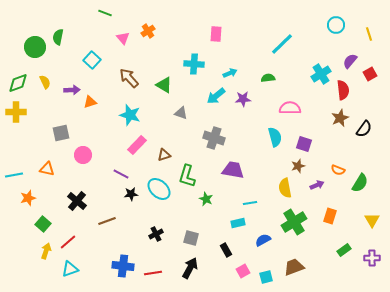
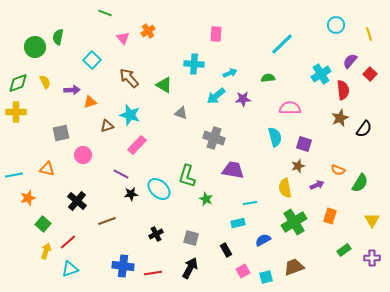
red square at (370, 74): rotated 16 degrees counterclockwise
brown triangle at (164, 155): moved 57 px left, 29 px up
